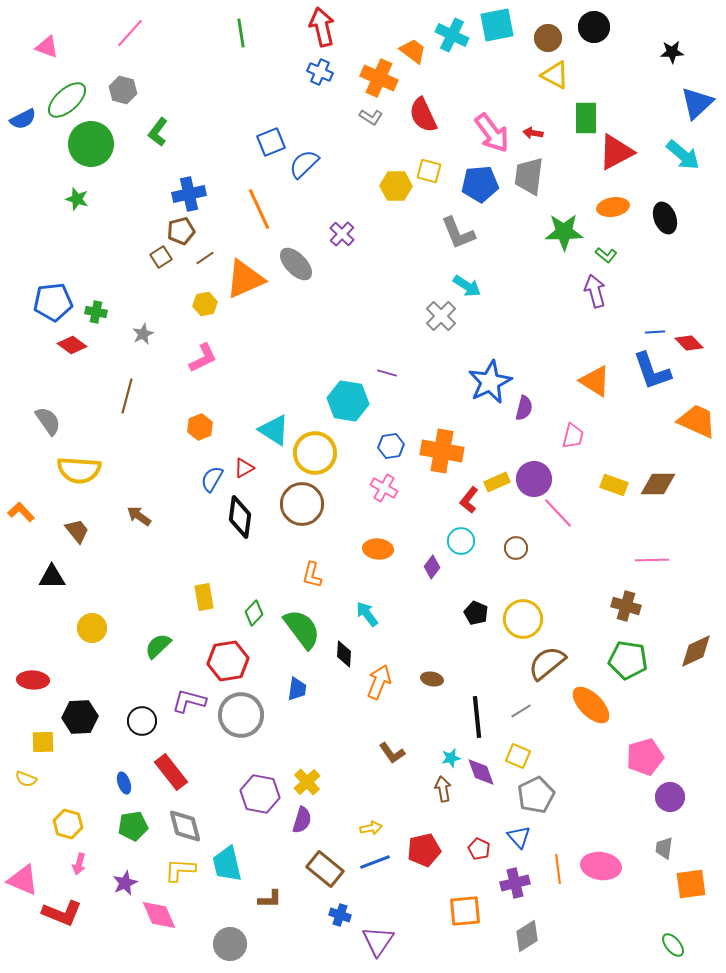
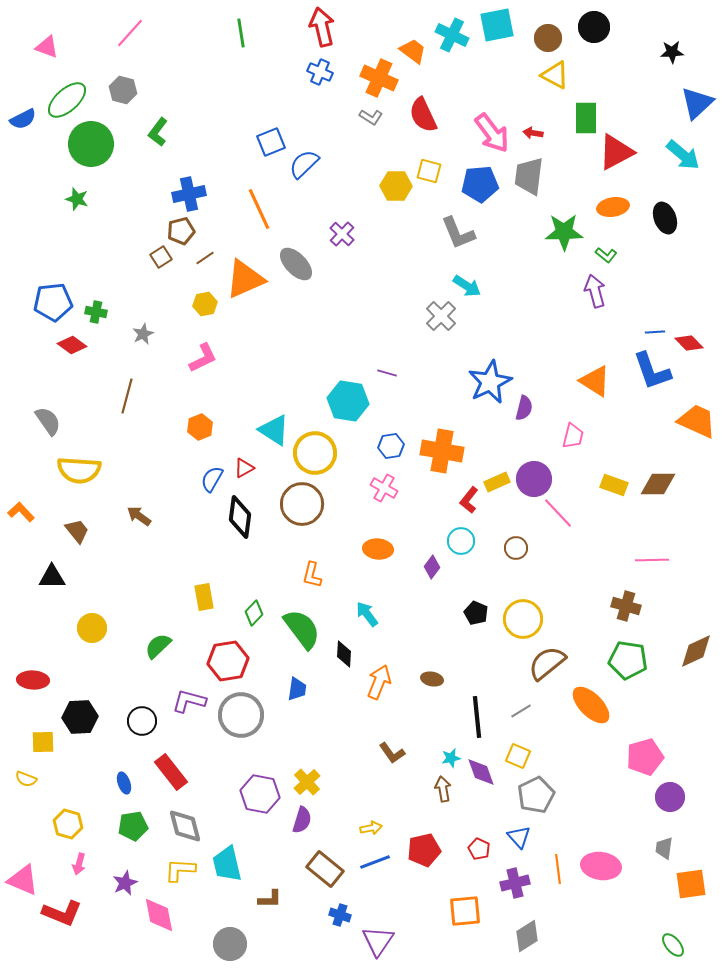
pink diamond at (159, 915): rotated 12 degrees clockwise
